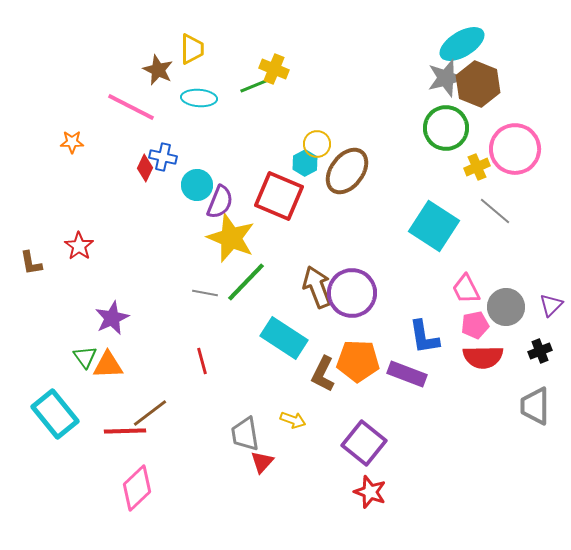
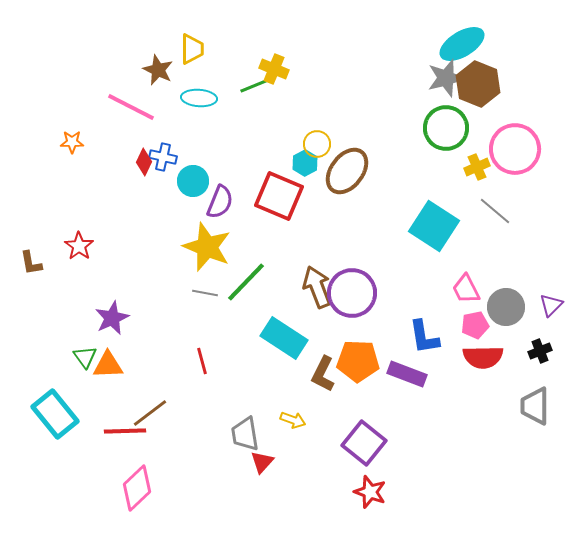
red diamond at (145, 168): moved 1 px left, 6 px up
cyan circle at (197, 185): moved 4 px left, 4 px up
yellow star at (231, 238): moved 24 px left, 9 px down
